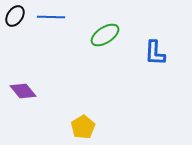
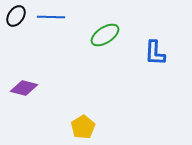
black ellipse: moved 1 px right
purple diamond: moved 1 px right, 3 px up; rotated 36 degrees counterclockwise
